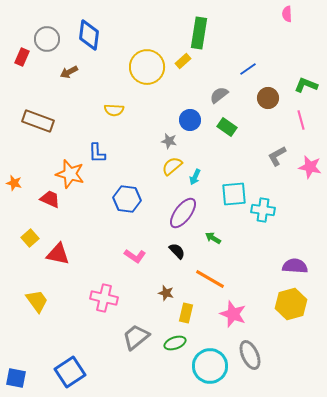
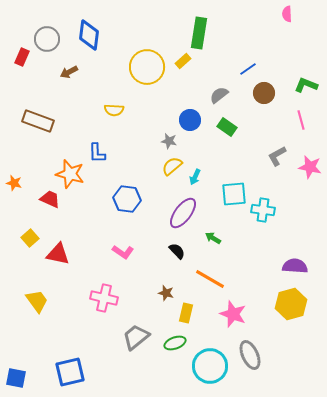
brown circle at (268, 98): moved 4 px left, 5 px up
pink L-shape at (135, 256): moved 12 px left, 4 px up
blue square at (70, 372): rotated 20 degrees clockwise
